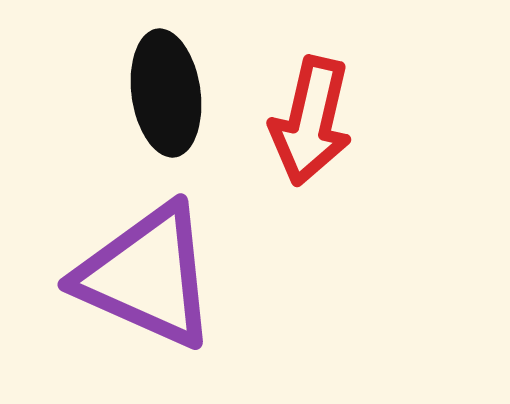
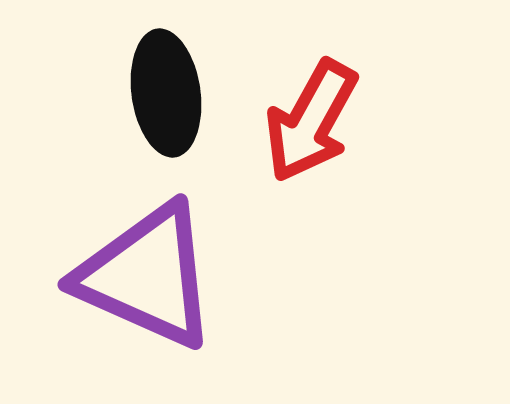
red arrow: rotated 16 degrees clockwise
